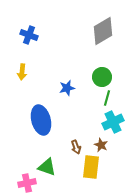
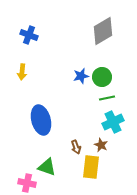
blue star: moved 14 px right, 12 px up
green line: rotated 63 degrees clockwise
pink cross: rotated 24 degrees clockwise
